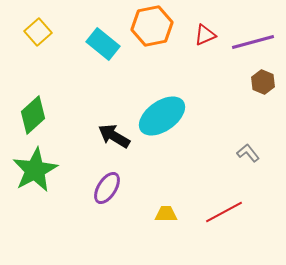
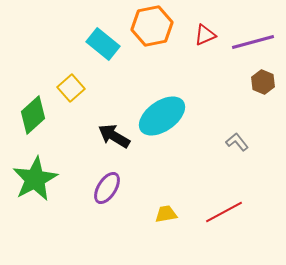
yellow square: moved 33 px right, 56 px down
gray L-shape: moved 11 px left, 11 px up
green star: moved 9 px down
yellow trapezoid: rotated 10 degrees counterclockwise
